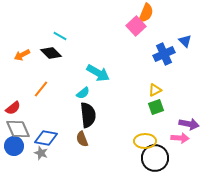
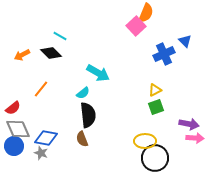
pink arrow: moved 15 px right
